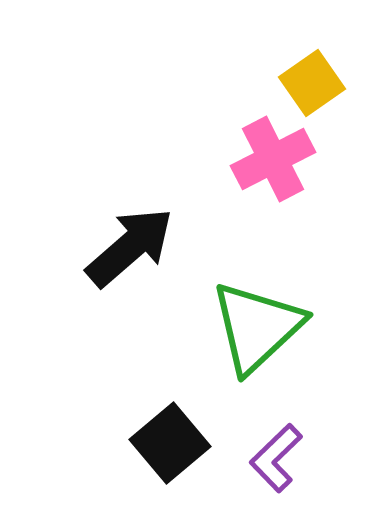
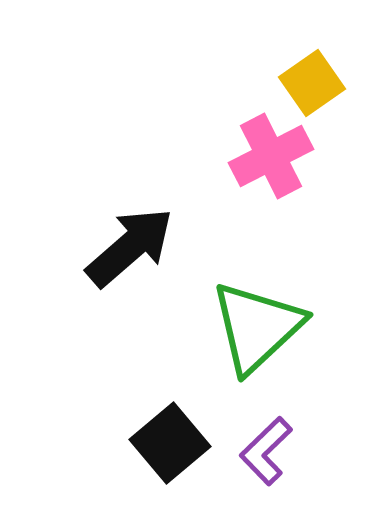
pink cross: moved 2 px left, 3 px up
purple L-shape: moved 10 px left, 7 px up
